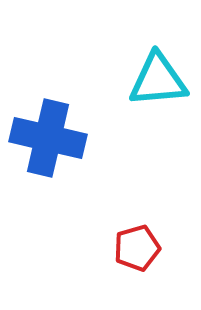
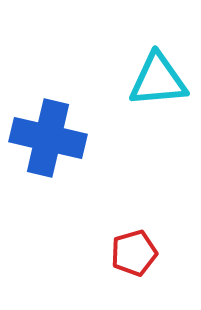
red pentagon: moved 3 px left, 5 px down
